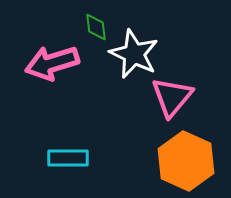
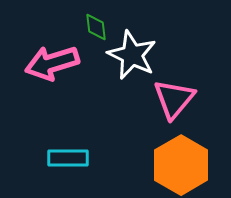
white star: moved 2 px left, 1 px down
pink triangle: moved 2 px right, 2 px down
orange hexagon: moved 5 px left, 4 px down; rotated 6 degrees clockwise
